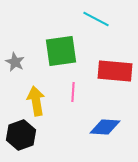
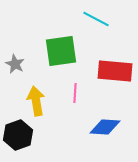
gray star: moved 2 px down
pink line: moved 2 px right, 1 px down
black hexagon: moved 3 px left
